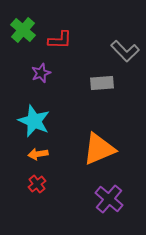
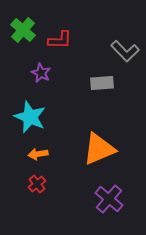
purple star: rotated 24 degrees counterclockwise
cyan star: moved 4 px left, 4 px up
